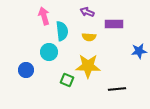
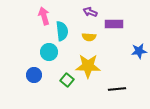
purple arrow: moved 3 px right
blue circle: moved 8 px right, 5 px down
green square: rotated 16 degrees clockwise
